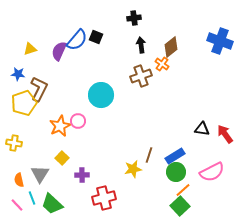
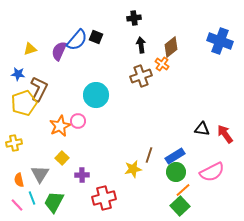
cyan circle: moved 5 px left
yellow cross: rotated 21 degrees counterclockwise
green trapezoid: moved 2 px right, 2 px up; rotated 75 degrees clockwise
